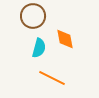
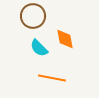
cyan semicircle: rotated 120 degrees clockwise
orange line: rotated 16 degrees counterclockwise
